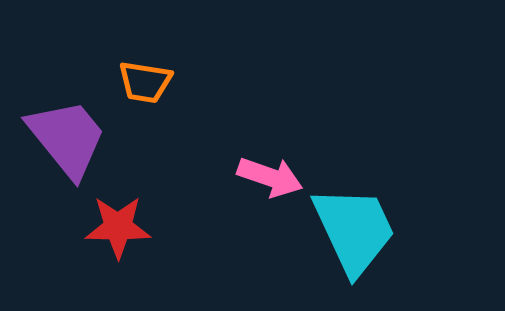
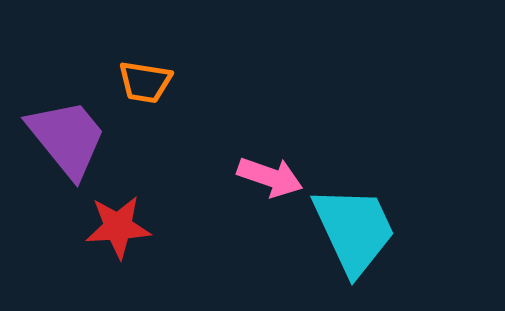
red star: rotated 4 degrees counterclockwise
